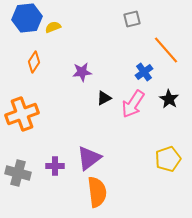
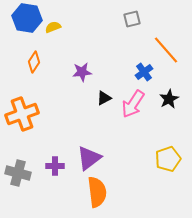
blue hexagon: rotated 16 degrees clockwise
black star: rotated 12 degrees clockwise
